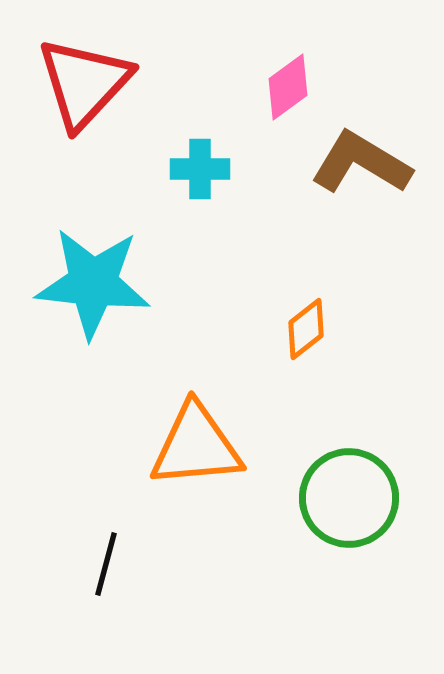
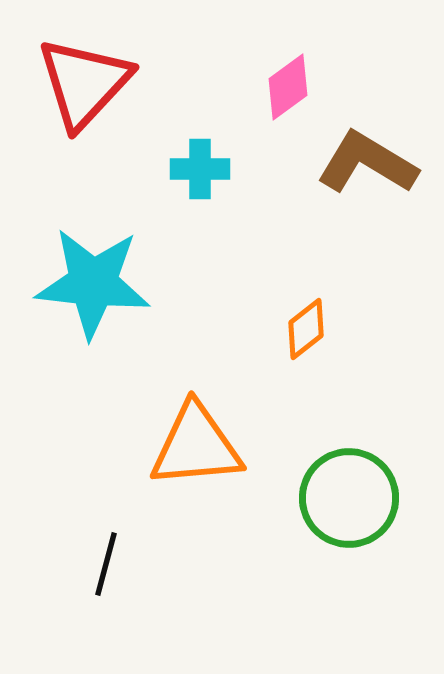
brown L-shape: moved 6 px right
